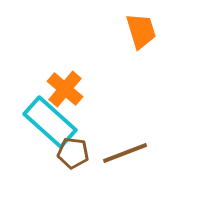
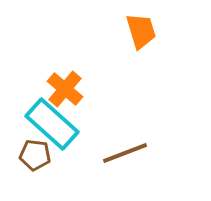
cyan rectangle: moved 2 px right, 2 px down
brown pentagon: moved 38 px left, 2 px down
